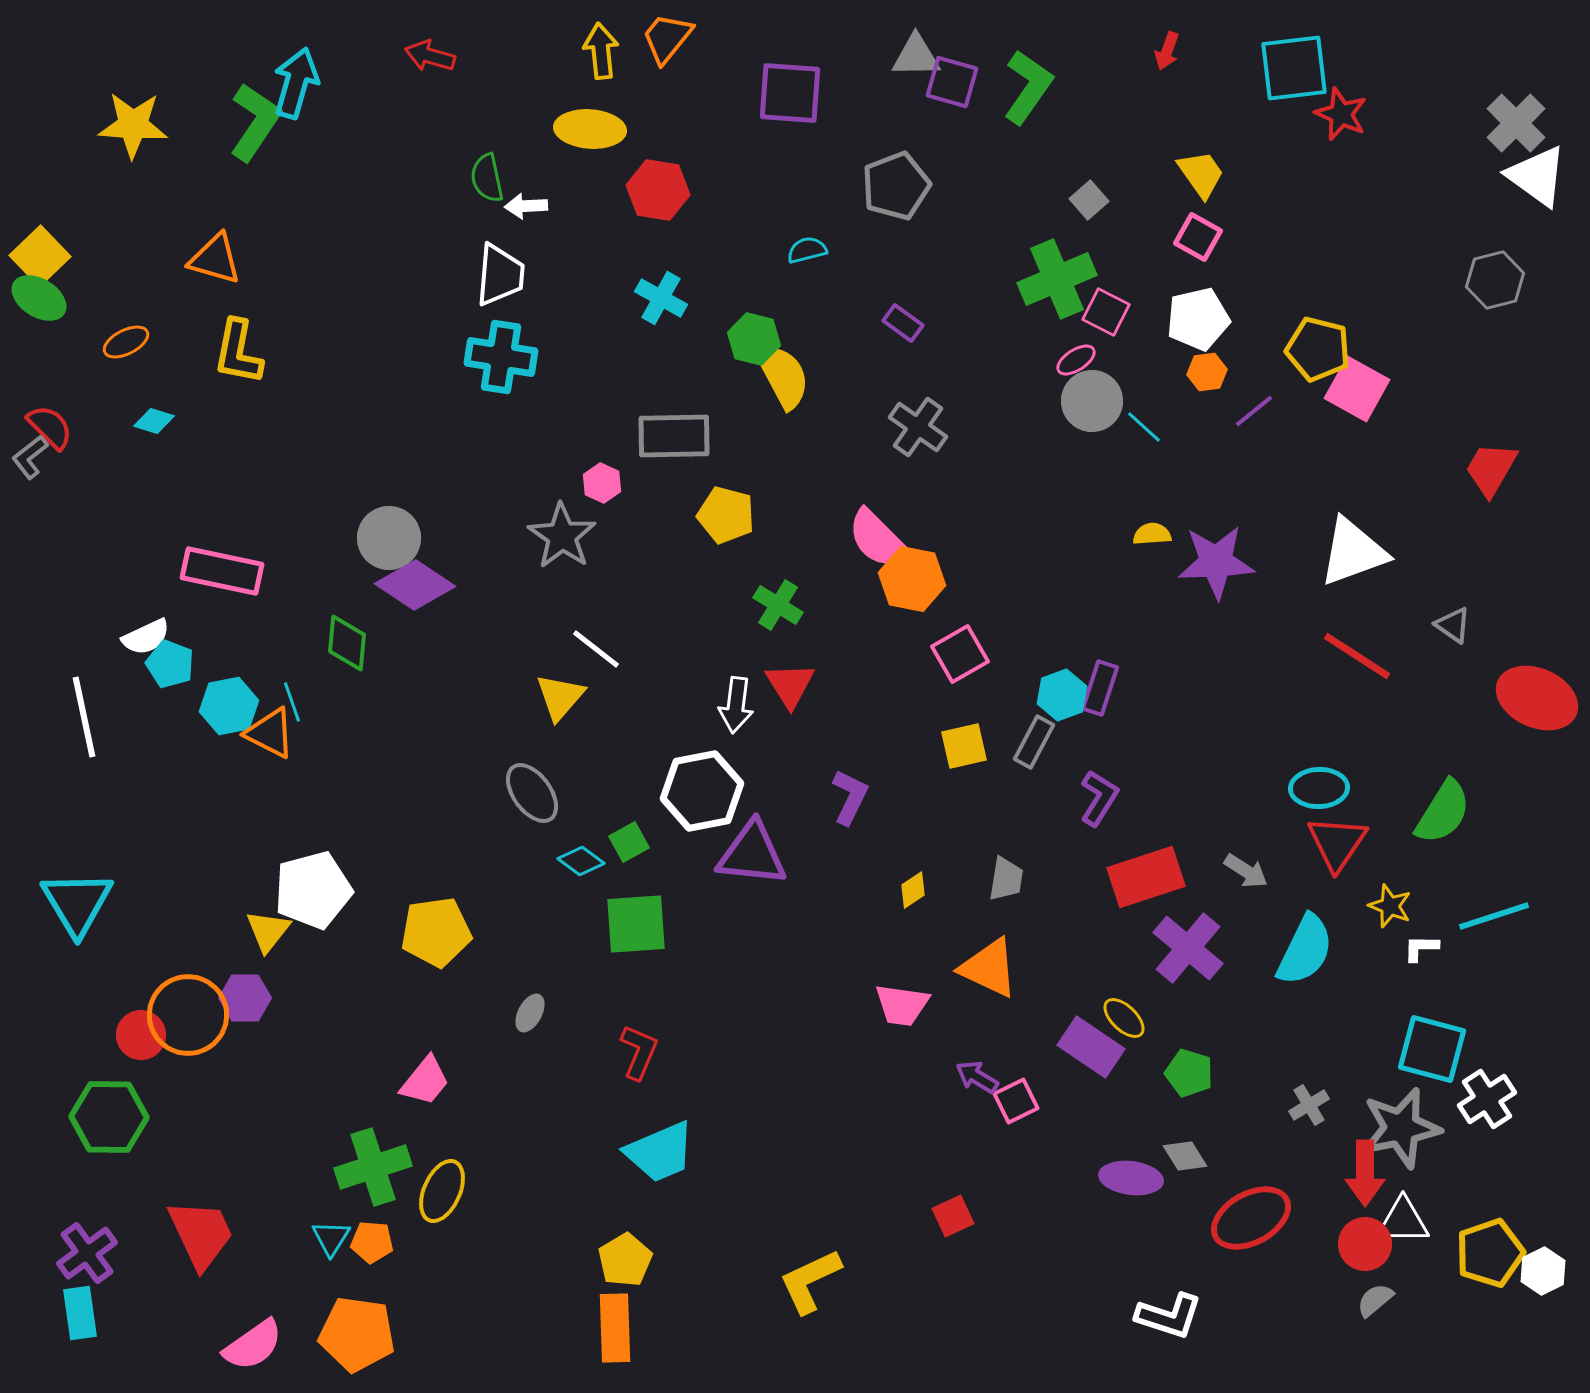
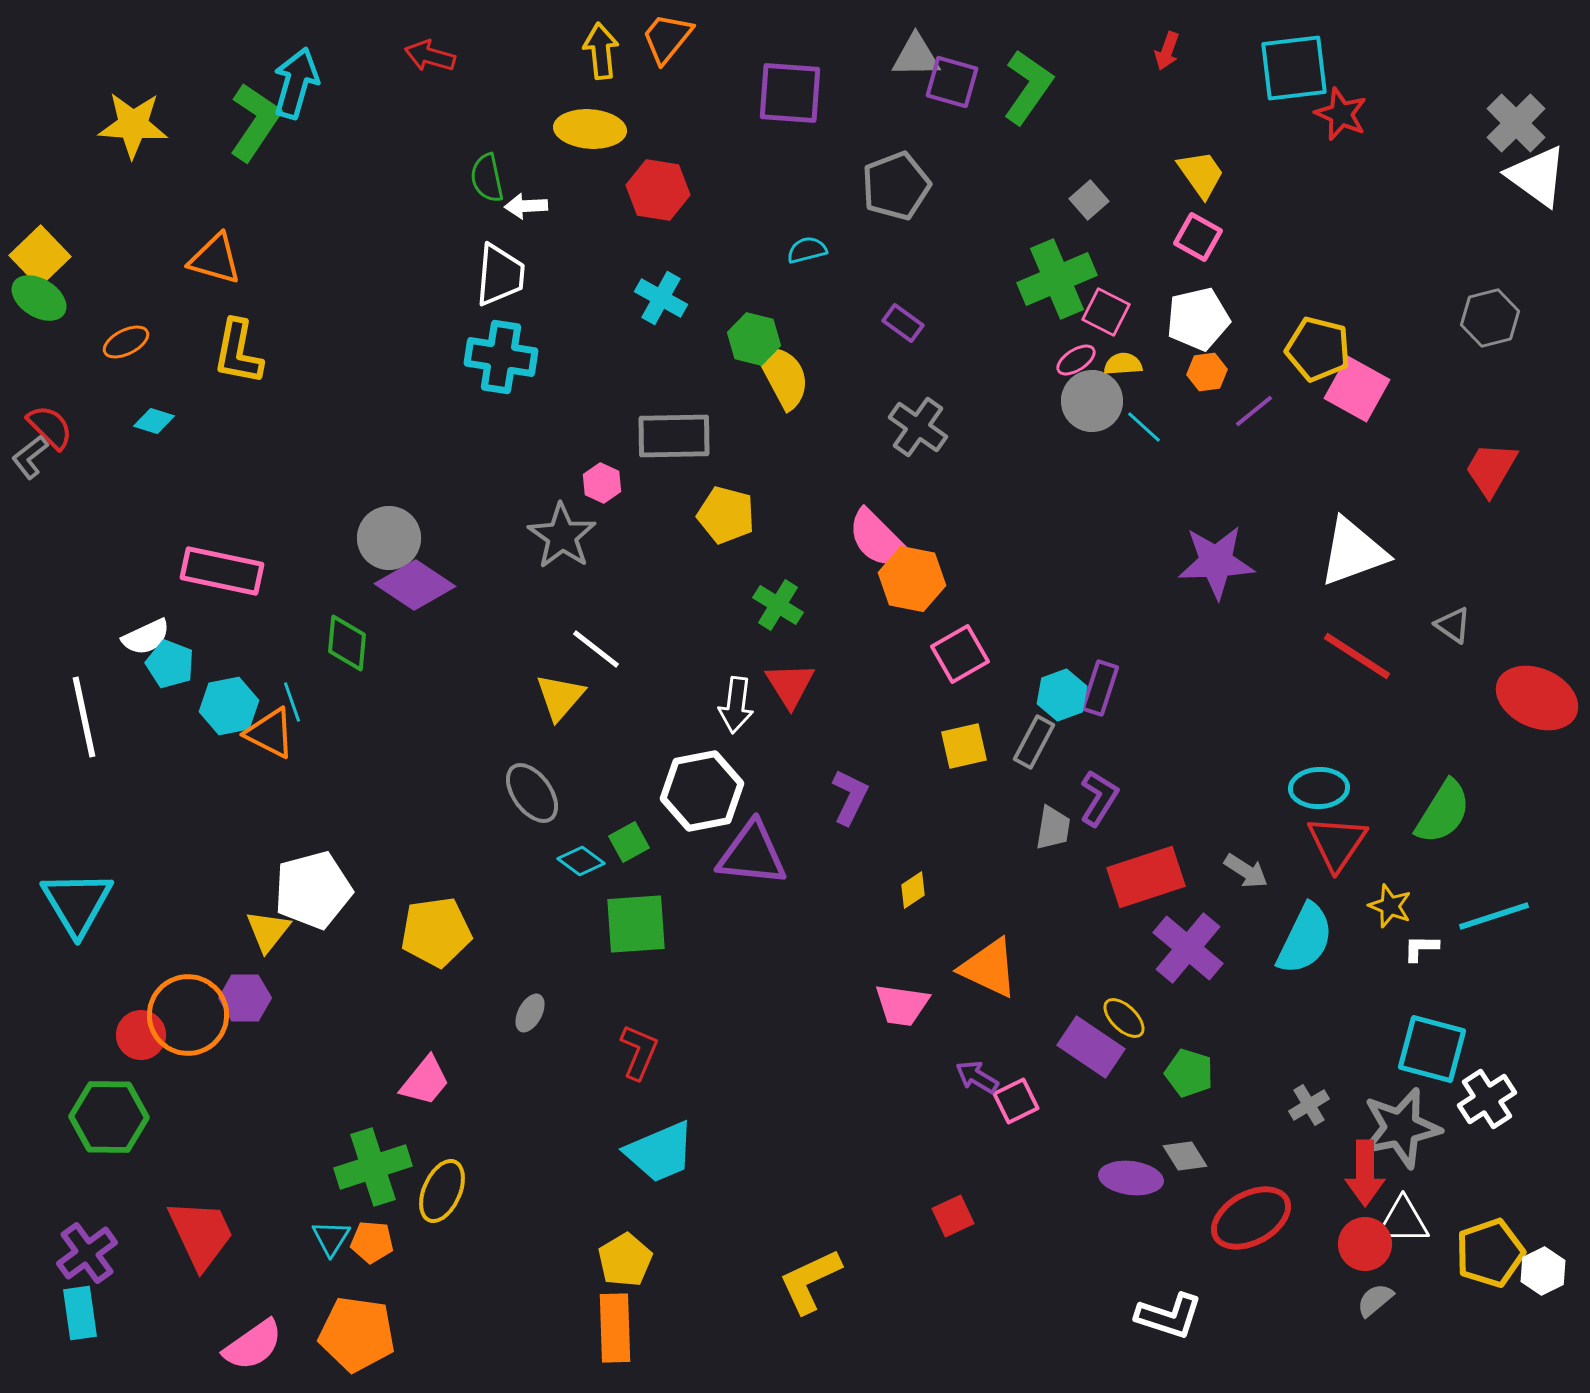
gray hexagon at (1495, 280): moved 5 px left, 38 px down
yellow semicircle at (1152, 534): moved 29 px left, 170 px up
gray trapezoid at (1006, 879): moved 47 px right, 51 px up
cyan semicircle at (1305, 950): moved 11 px up
